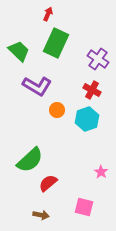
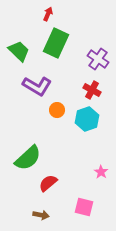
green semicircle: moved 2 px left, 2 px up
